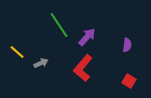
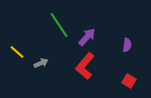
red L-shape: moved 2 px right, 2 px up
